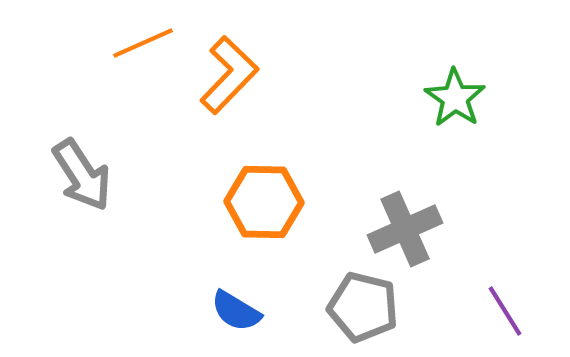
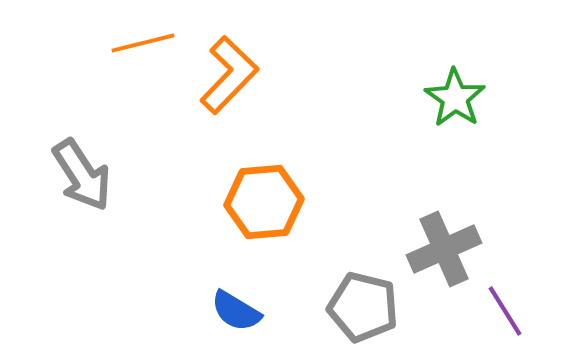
orange line: rotated 10 degrees clockwise
orange hexagon: rotated 6 degrees counterclockwise
gray cross: moved 39 px right, 20 px down
